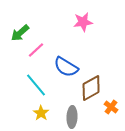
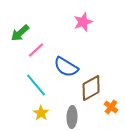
pink star: rotated 12 degrees counterclockwise
